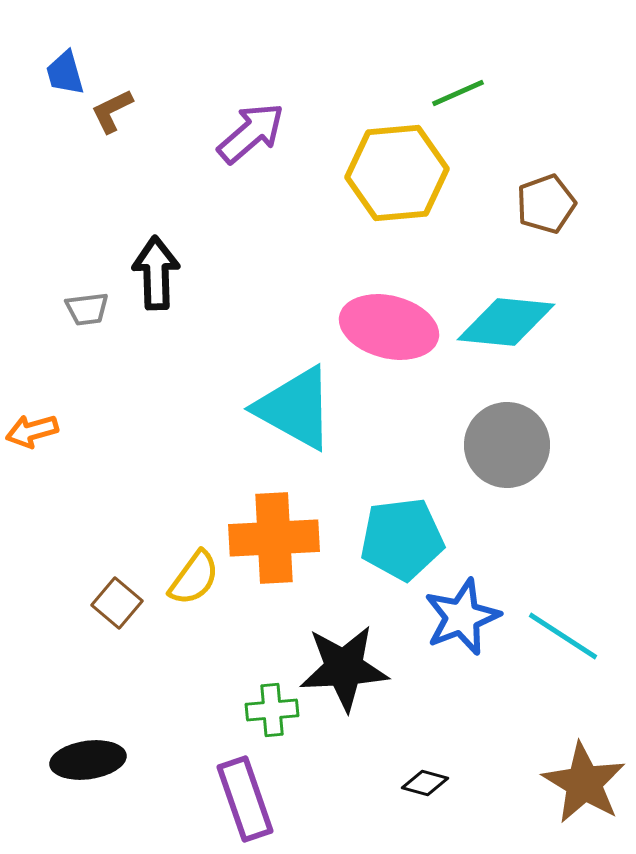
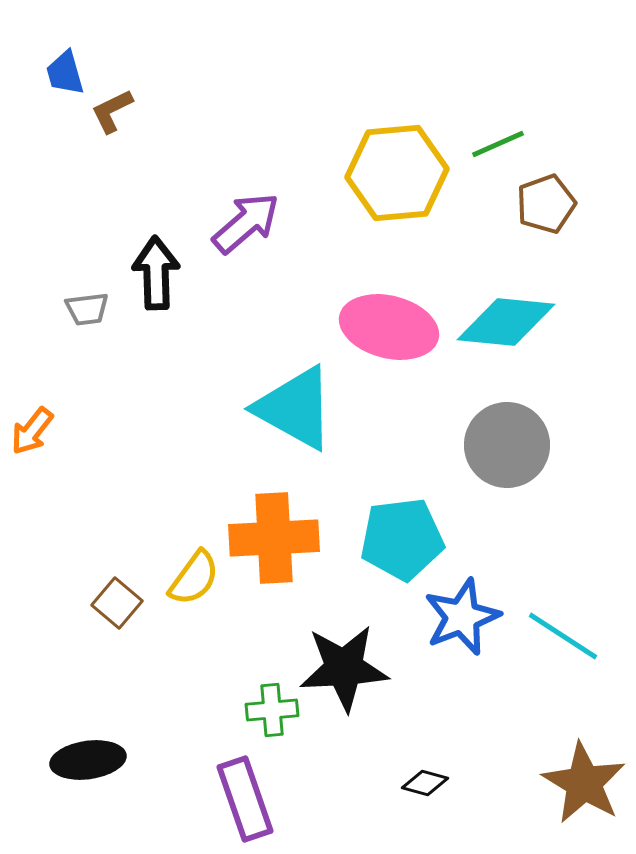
green line: moved 40 px right, 51 px down
purple arrow: moved 5 px left, 90 px down
orange arrow: rotated 36 degrees counterclockwise
